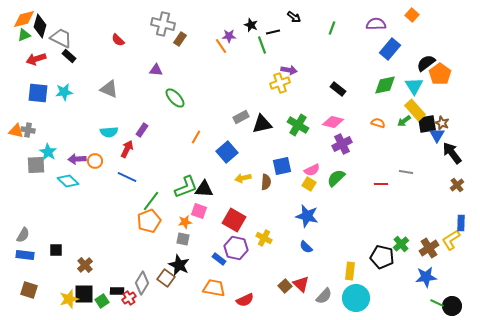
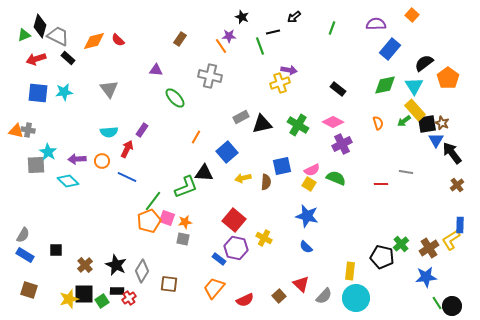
black arrow at (294, 17): rotated 104 degrees clockwise
orange diamond at (24, 19): moved 70 px right, 22 px down
gray cross at (163, 24): moved 47 px right, 52 px down
black star at (251, 25): moved 9 px left, 8 px up
gray trapezoid at (61, 38): moved 3 px left, 2 px up
green line at (262, 45): moved 2 px left, 1 px down
black rectangle at (69, 56): moved 1 px left, 2 px down
black semicircle at (426, 63): moved 2 px left
orange pentagon at (440, 74): moved 8 px right, 4 px down
gray triangle at (109, 89): rotated 30 degrees clockwise
pink diamond at (333, 122): rotated 15 degrees clockwise
orange semicircle at (378, 123): rotated 56 degrees clockwise
blue triangle at (437, 135): moved 1 px left, 5 px down
orange circle at (95, 161): moved 7 px right
green semicircle at (336, 178): rotated 66 degrees clockwise
black triangle at (204, 189): moved 16 px up
green line at (151, 201): moved 2 px right
pink square at (199, 211): moved 32 px left, 7 px down
red square at (234, 220): rotated 10 degrees clockwise
blue rectangle at (461, 223): moved 1 px left, 2 px down
blue rectangle at (25, 255): rotated 24 degrees clockwise
black star at (179, 265): moved 63 px left
brown square at (166, 278): moved 3 px right, 6 px down; rotated 30 degrees counterclockwise
gray diamond at (142, 283): moved 12 px up
brown square at (285, 286): moved 6 px left, 10 px down
orange trapezoid at (214, 288): rotated 60 degrees counterclockwise
green line at (437, 303): rotated 32 degrees clockwise
